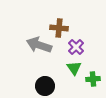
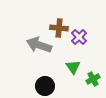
purple cross: moved 3 px right, 10 px up
green triangle: moved 1 px left, 1 px up
green cross: rotated 24 degrees counterclockwise
